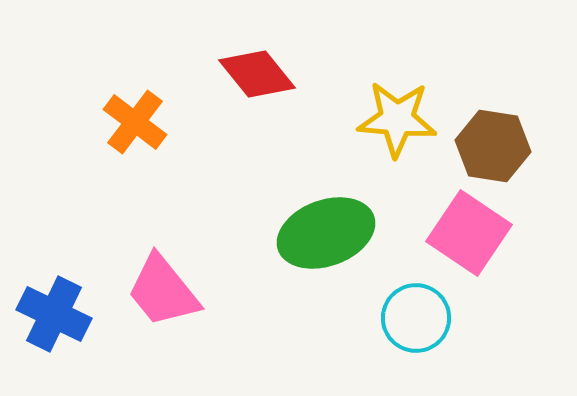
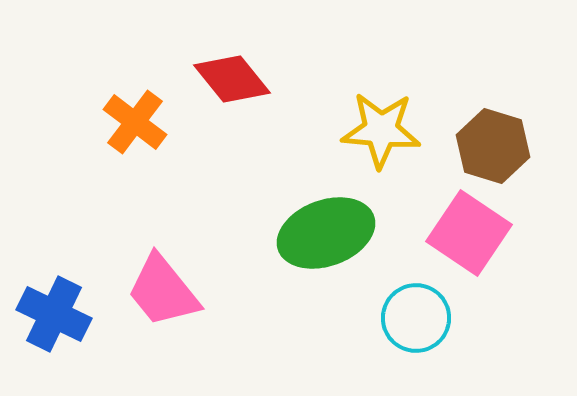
red diamond: moved 25 px left, 5 px down
yellow star: moved 16 px left, 11 px down
brown hexagon: rotated 8 degrees clockwise
